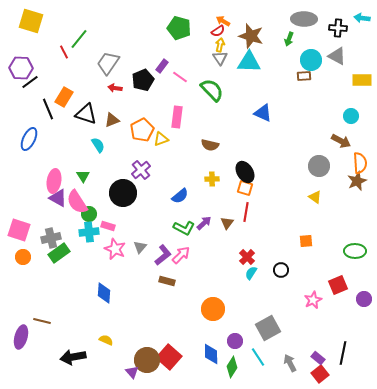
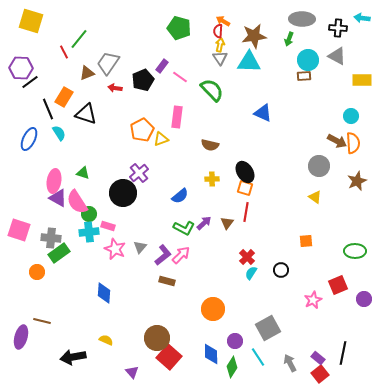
gray ellipse at (304, 19): moved 2 px left
red semicircle at (218, 31): rotated 128 degrees clockwise
brown star at (251, 36): moved 3 px right; rotated 25 degrees counterclockwise
cyan circle at (311, 60): moved 3 px left
brown triangle at (112, 120): moved 25 px left, 47 px up
brown arrow at (341, 141): moved 4 px left
cyan semicircle at (98, 145): moved 39 px left, 12 px up
orange semicircle at (360, 163): moved 7 px left, 20 px up
purple cross at (141, 170): moved 2 px left, 3 px down
green triangle at (83, 176): moved 3 px up; rotated 40 degrees counterclockwise
gray cross at (51, 238): rotated 18 degrees clockwise
orange circle at (23, 257): moved 14 px right, 15 px down
brown circle at (147, 360): moved 10 px right, 22 px up
